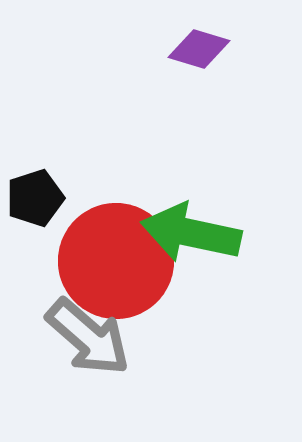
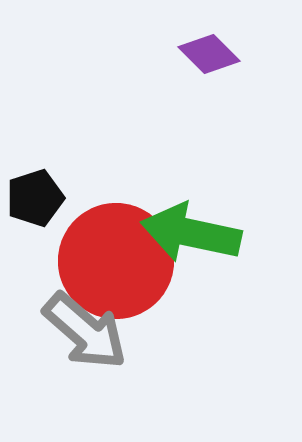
purple diamond: moved 10 px right, 5 px down; rotated 28 degrees clockwise
gray arrow: moved 3 px left, 6 px up
